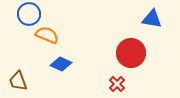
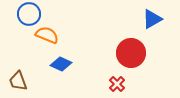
blue triangle: rotated 40 degrees counterclockwise
